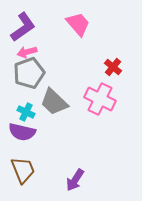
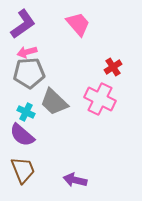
purple L-shape: moved 3 px up
red cross: rotated 18 degrees clockwise
gray pentagon: rotated 16 degrees clockwise
purple semicircle: moved 3 px down; rotated 28 degrees clockwise
purple arrow: rotated 70 degrees clockwise
